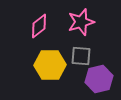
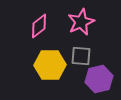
pink star: rotated 8 degrees counterclockwise
